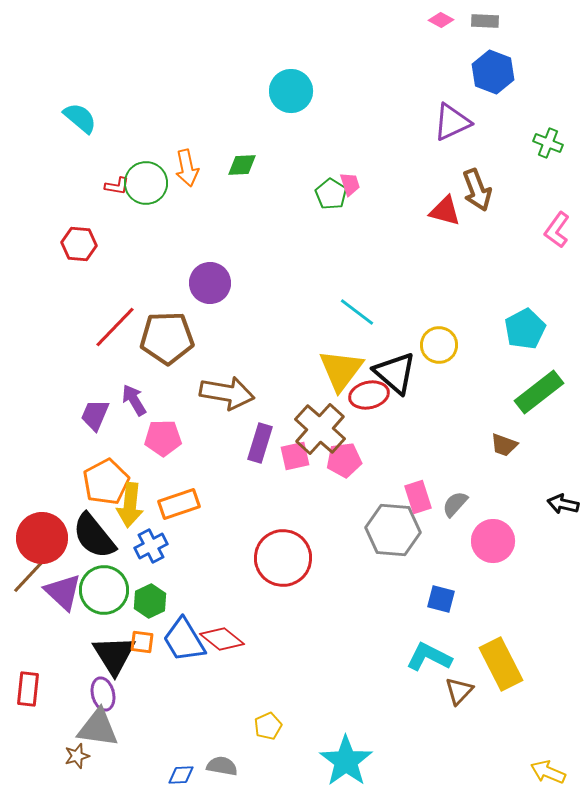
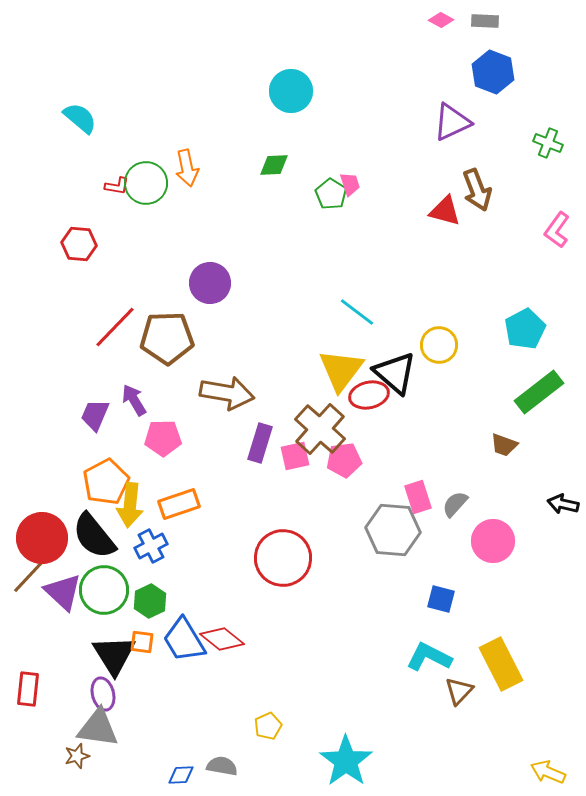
green diamond at (242, 165): moved 32 px right
